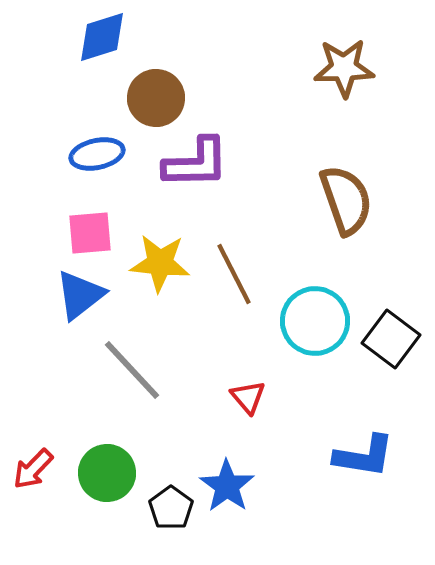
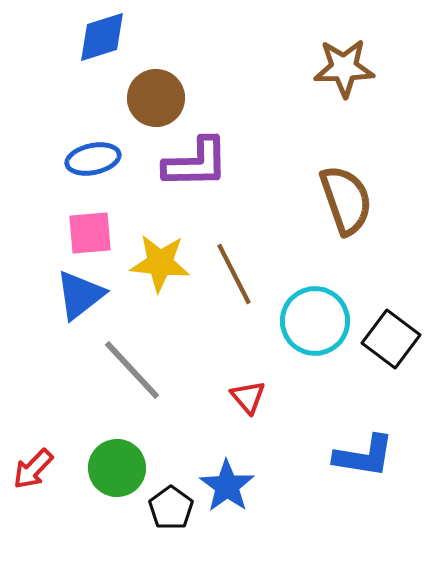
blue ellipse: moved 4 px left, 5 px down
green circle: moved 10 px right, 5 px up
